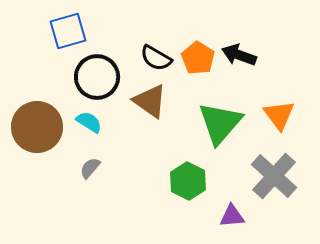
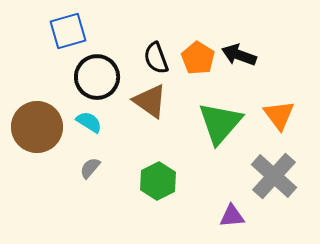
black semicircle: rotated 40 degrees clockwise
green hexagon: moved 30 px left; rotated 6 degrees clockwise
